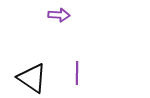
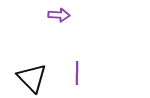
black triangle: rotated 12 degrees clockwise
